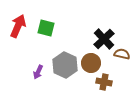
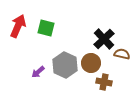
purple arrow: rotated 24 degrees clockwise
